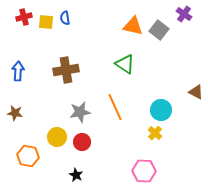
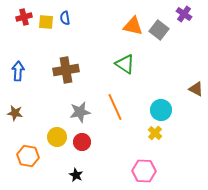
brown triangle: moved 3 px up
